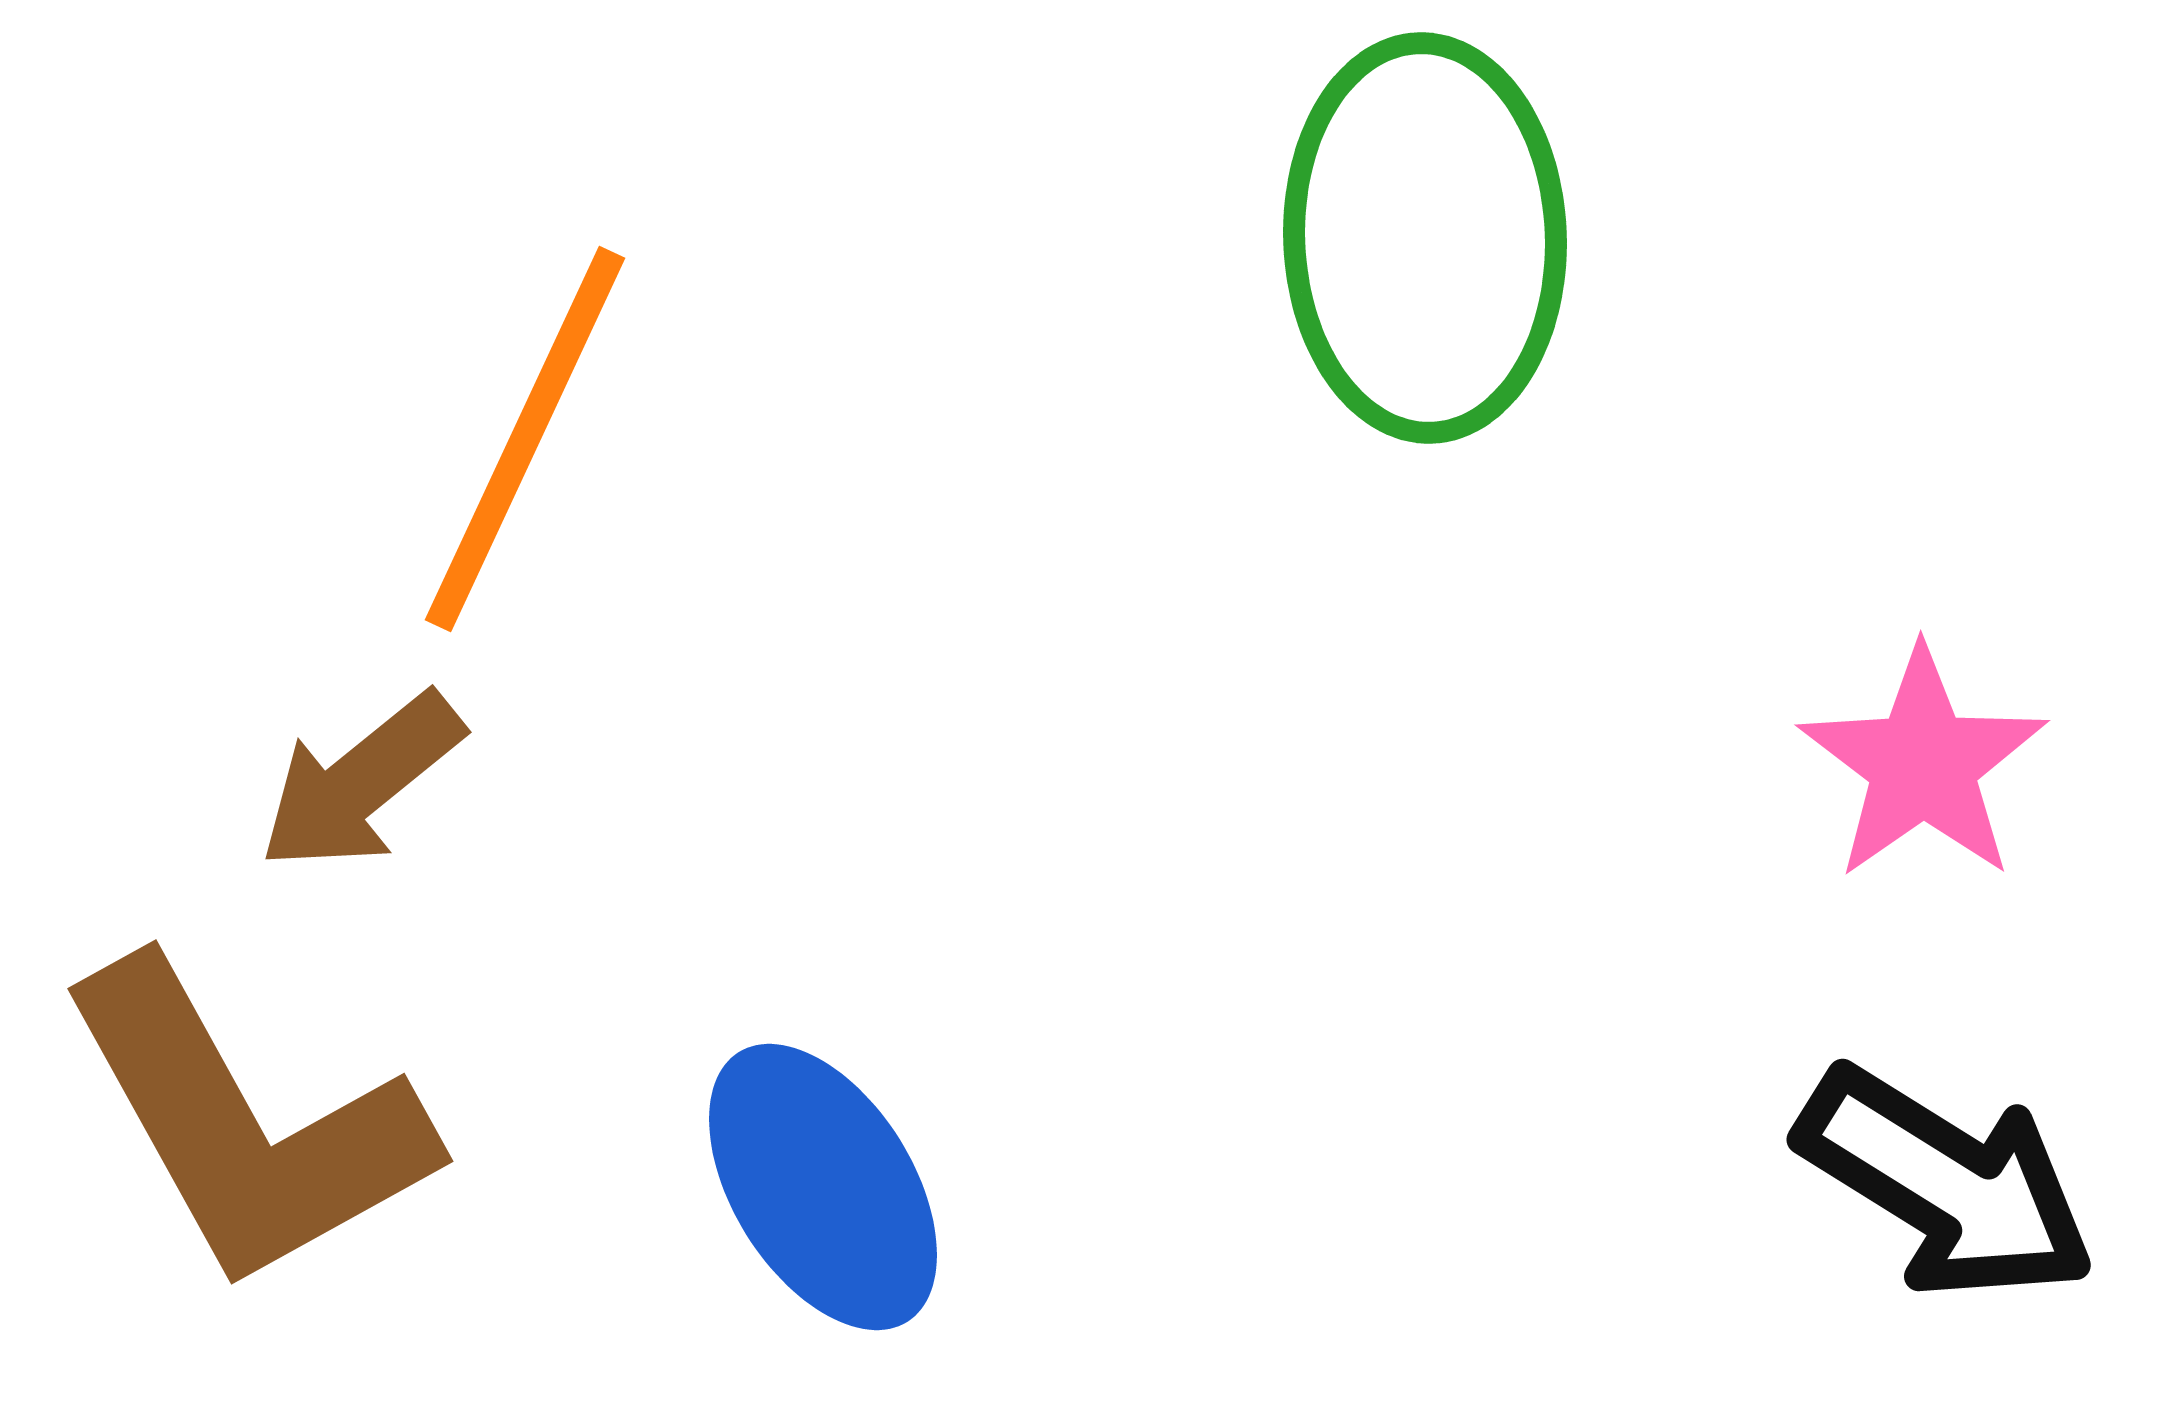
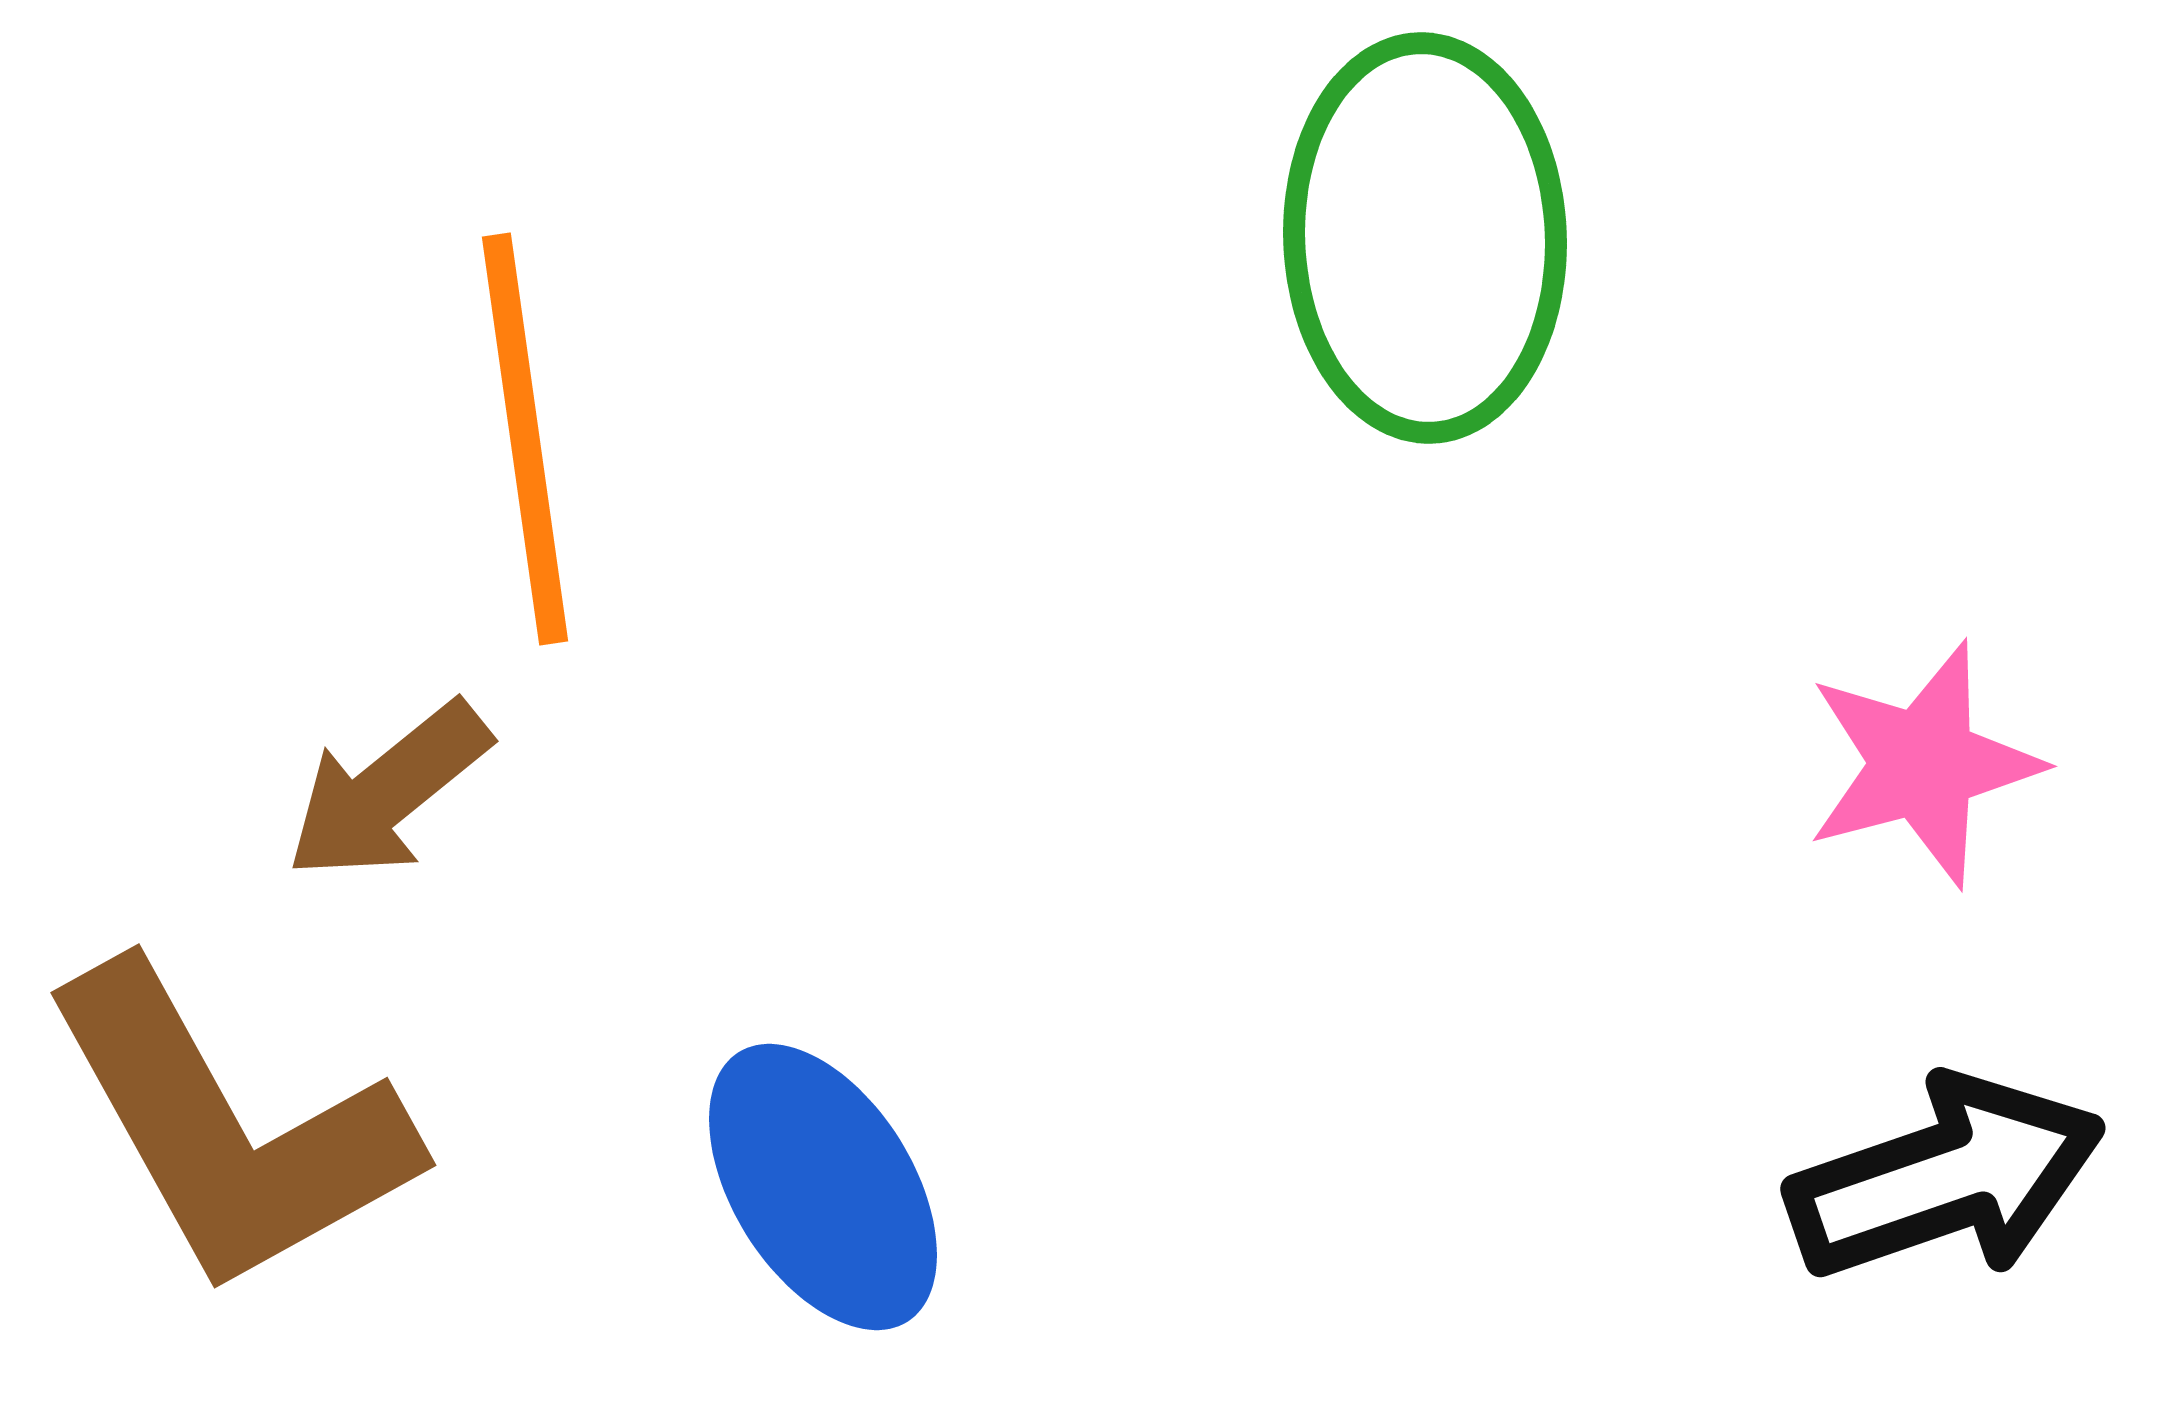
orange line: rotated 33 degrees counterclockwise
pink star: rotated 20 degrees clockwise
brown arrow: moved 27 px right, 9 px down
brown L-shape: moved 17 px left, 4 px down
black arrow: moved 6 px up; rotated 51 degrees counterclockwise
